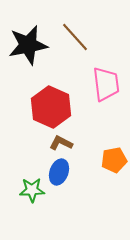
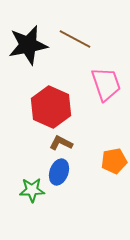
brown line: moved 2 px down; rotated 20 degrees counterclockwise
pink trapezoid: rotated 12 degrees counterclockwise
orange pentagon: moved 1 px down
